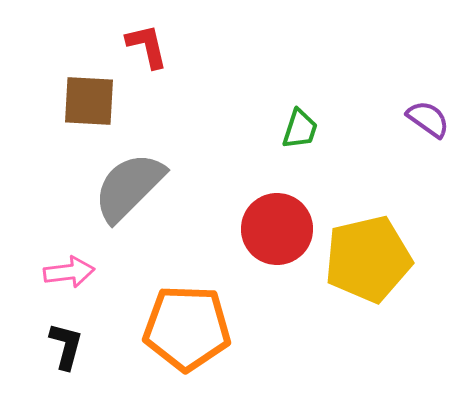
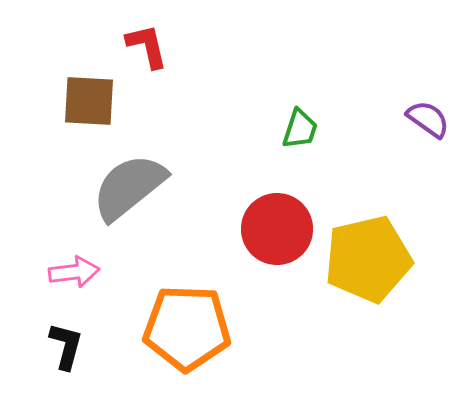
gray semicircle: rotated 6 degrees clockwise
pink arrow: moved 5 px right
